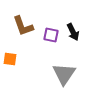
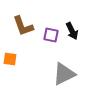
black arrow: moved 1 px left, 1 px up
gray triangle: rotated 30 degrees clockwise
